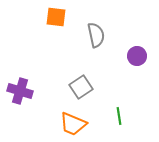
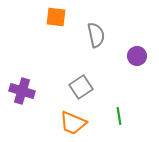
purple cross: moved 2 px right
orange trapezoid: moved 1 px up
